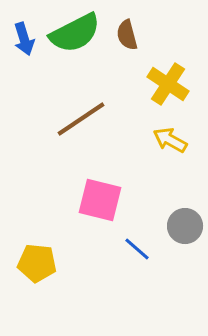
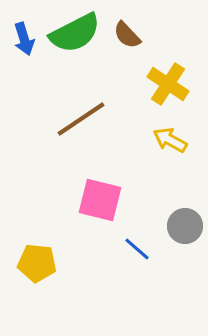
brown semicircle: rotated 28 degrees counterclockwise
